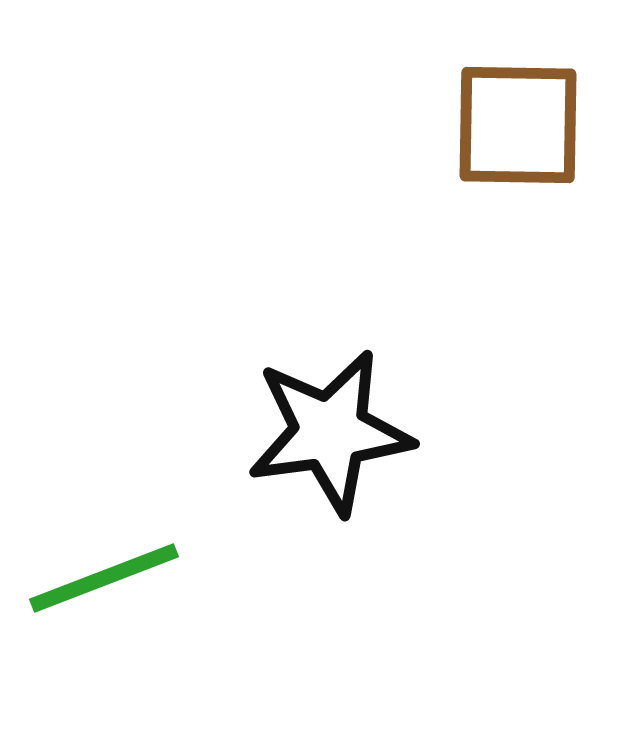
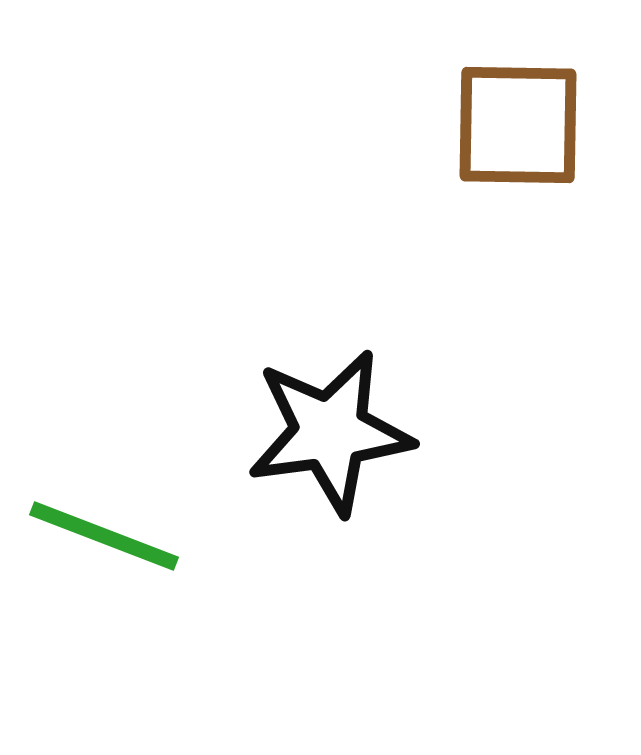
green line: moved 42 px up; rotated 42 degrees clockwise
